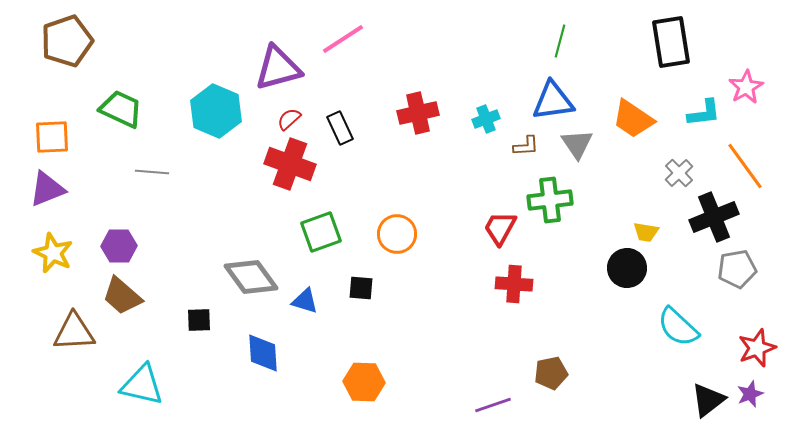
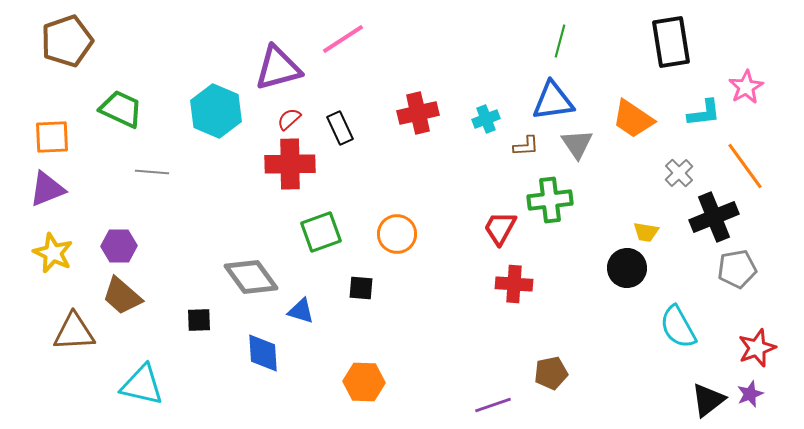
red cross at (290, 164): rotated 21 degrees counterclockwise
blue triangle at (305, 301): moved 4 px left, 10 px down
cyan semicircle at (678, 327): rotated 18 degrees clockwise
